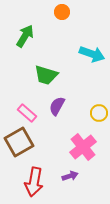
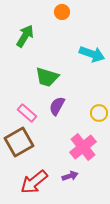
green trapezoid: moved 1 px right, 2 px down
red arrow: rotated 40 degrees clockwise
